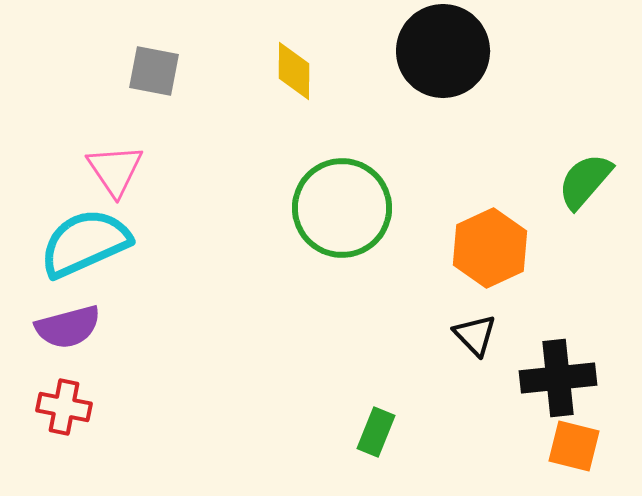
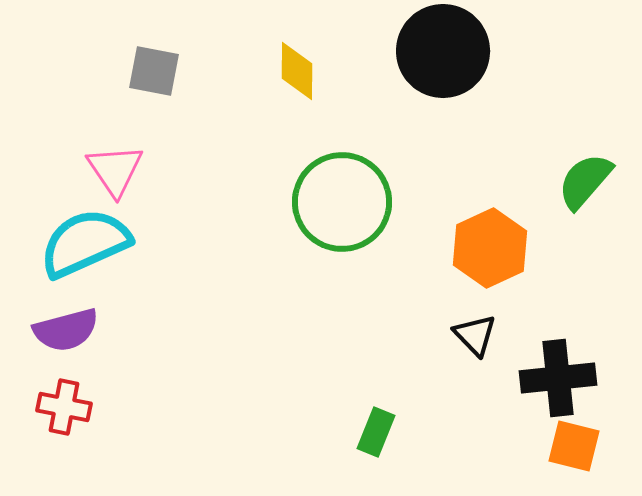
yellow diamond: moved 3 px right
green circle: moved 6 px up
purple semicircle: moved 2 px left, 3 px down
